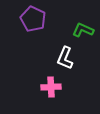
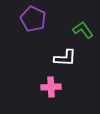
green L-shape: rotated 30 degrees clockwise
white L-shape: rotated 110 degrees counterclockwise
